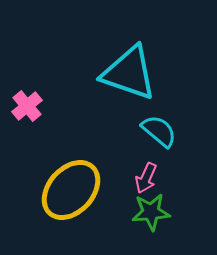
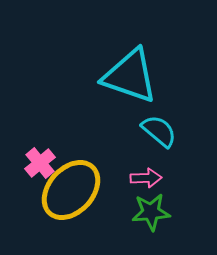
cyan triangle: moved 1 px right, 3 px down
pink cross: moved 13 px right, 57 px down
pink arrow: rotated 116 degrees counterclockwise
